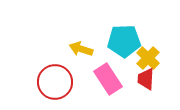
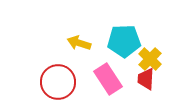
yellow arrow: moved 2 px left, 6 px up
yellow cross: moved 2 px right, 1 px down
red circle: moved 3 px right
